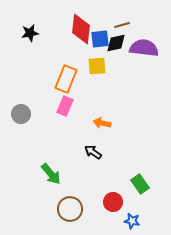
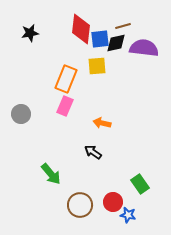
brown line: moved 1 px right, 1 px down
brown circle: moved 10 px right, 4 px up
blue star: moved 4 px left, 6 px up
